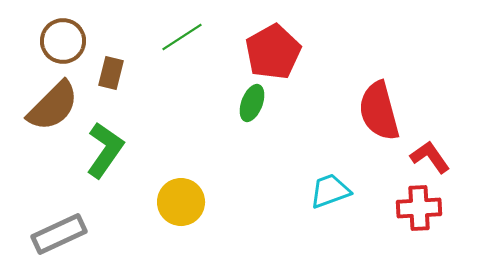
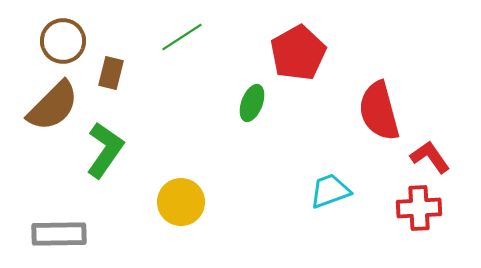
red pentagon: moved 25 px right, 1 px down
gray rectangle: rotated 24 degrees clockwise
